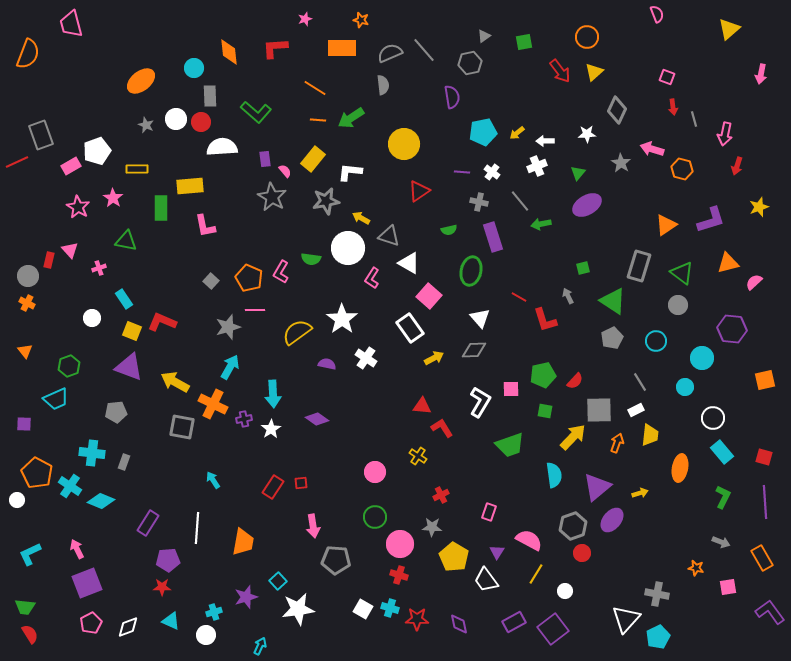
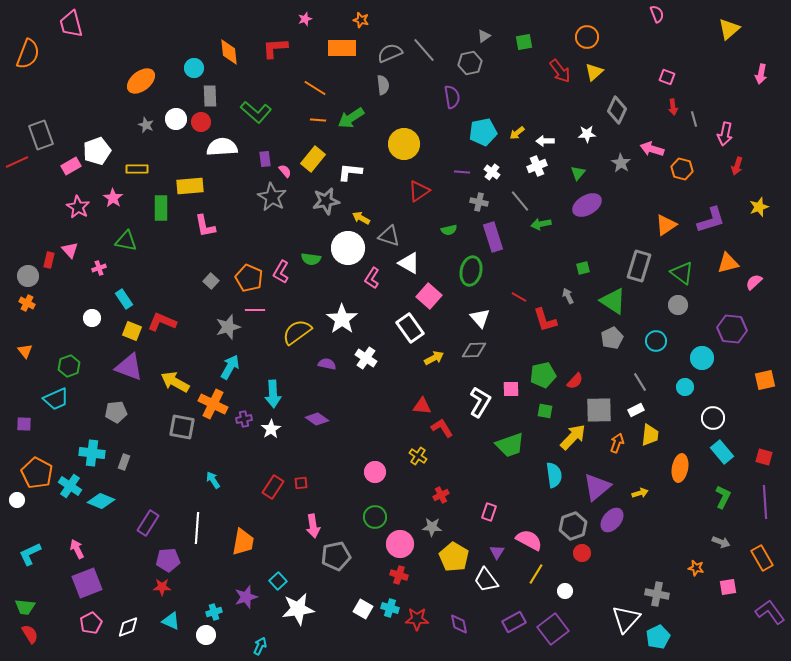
gray pentagon at (336, 560): moved 4 px up; rotated 16 degrees counterclockwise
